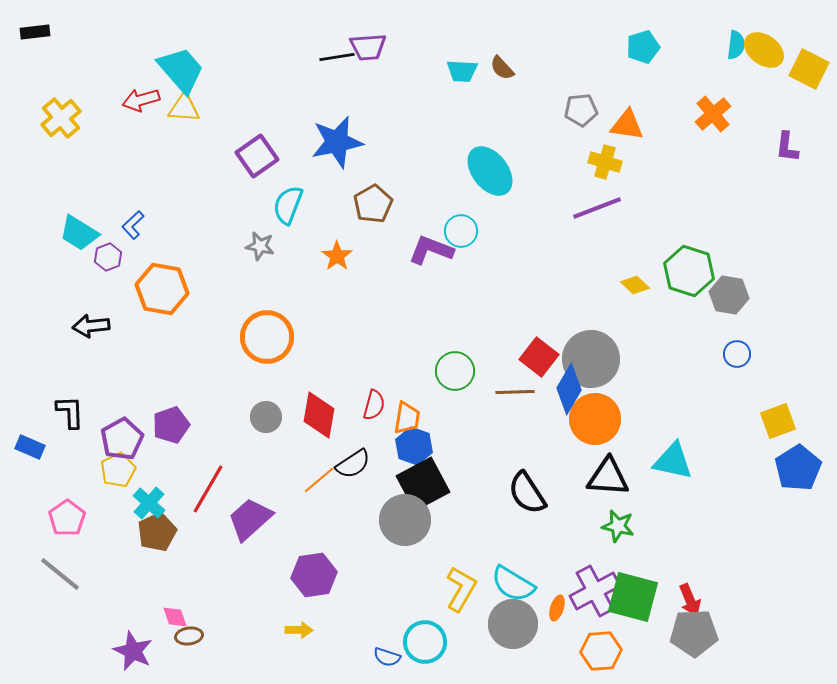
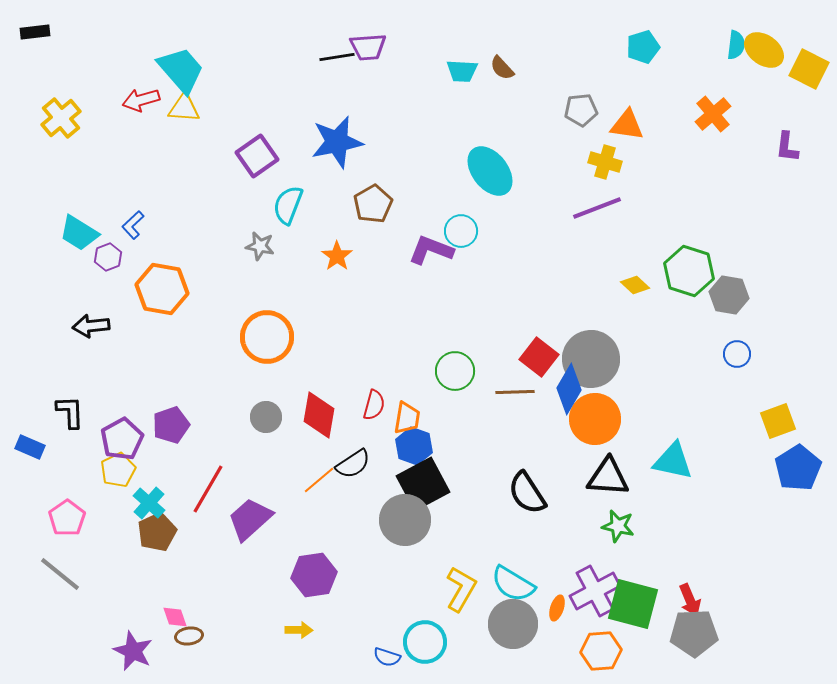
green square at (633, 597): moved 7 px down
